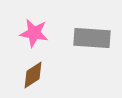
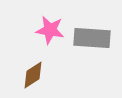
pink star: moved 16 px right, 3 px up
